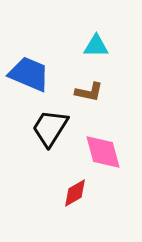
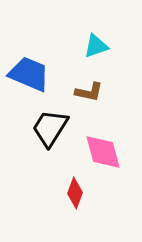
cyan triangle: rotated 20 degrees counterclockwise
red diamond: rotated 40 degrees counterclockwise
